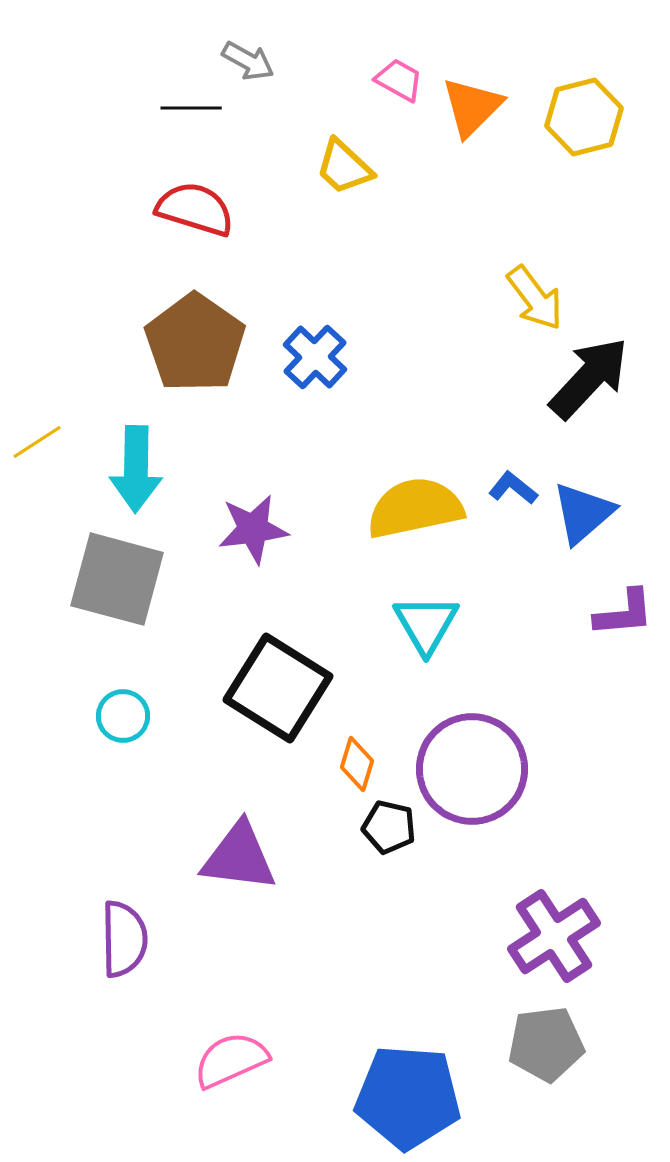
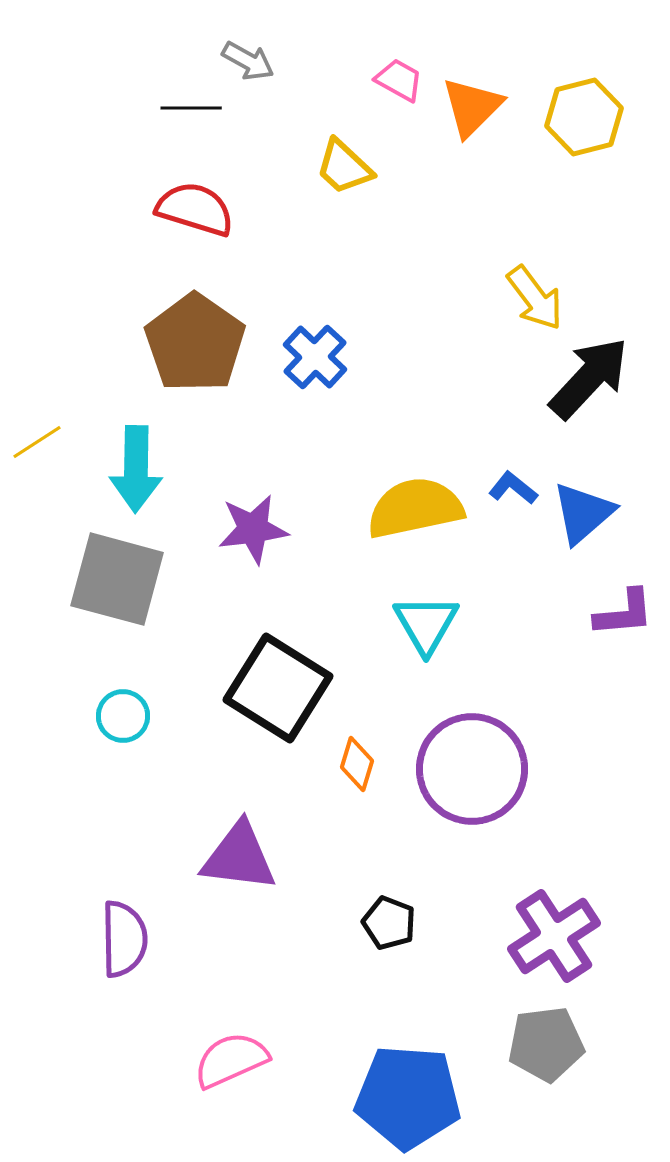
black pentagon: moved 96 px down; rotated 8 degrees clockwise
